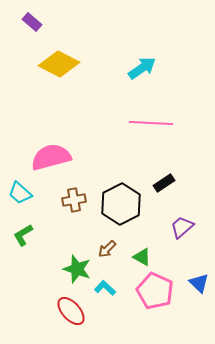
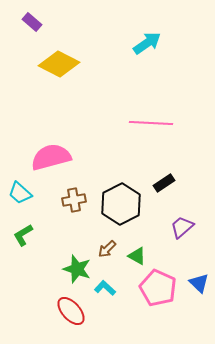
cyan arrow: moved 5 px right, 25 px up
green triangle: moved 5 px left, 1 px up
pink pentagon: moved 3 px right, 3 px up
